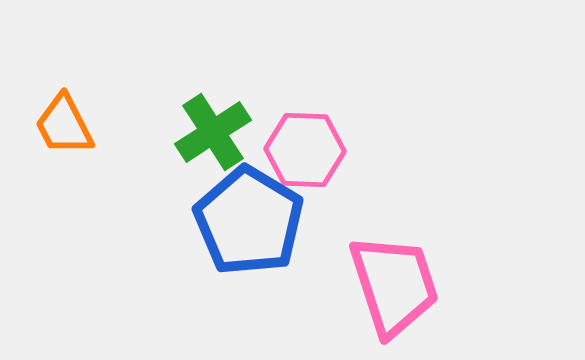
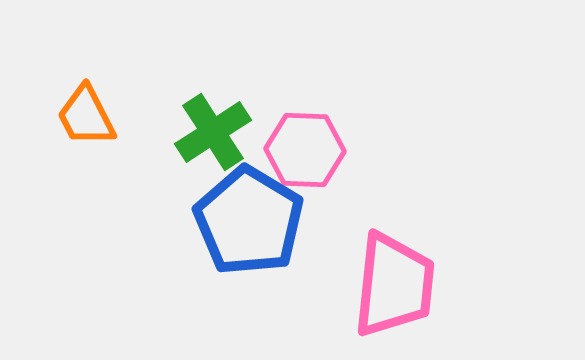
orange trapezoid: moved 22 px right, 9 px up
pink trapezoid: rotated 24 degrees clockwise
